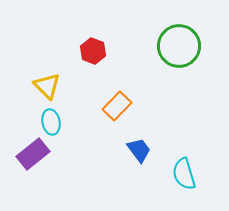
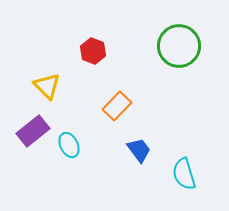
cyan ellipse: moved 18 px right, 23 px down; rotated 15 degrees counterclockwise
purple rectangle: moved 23 px up
